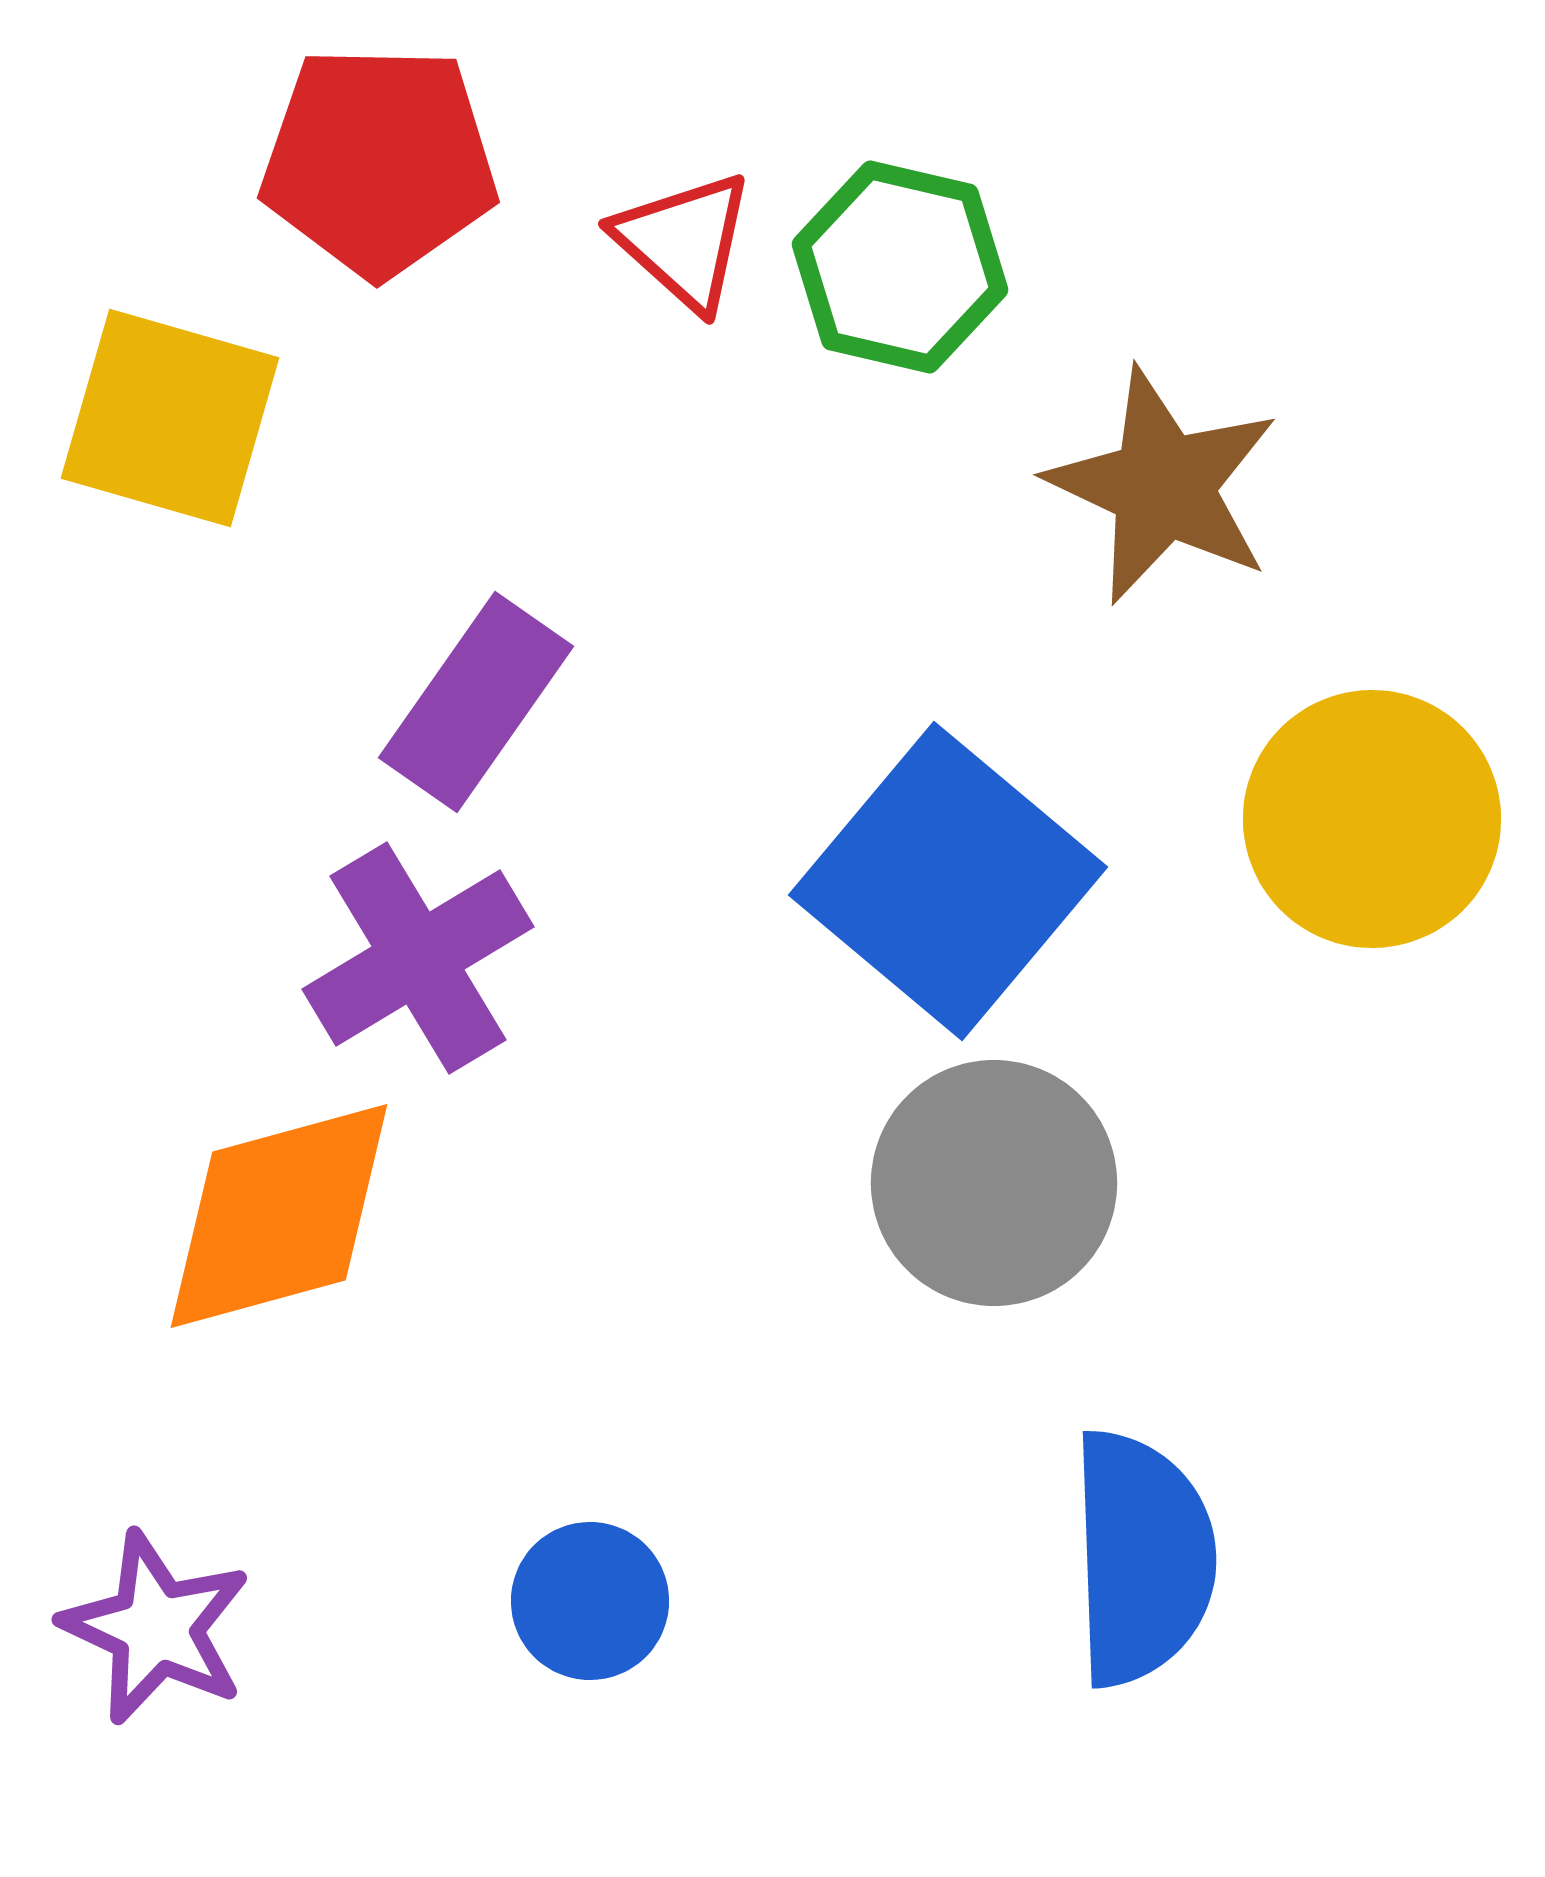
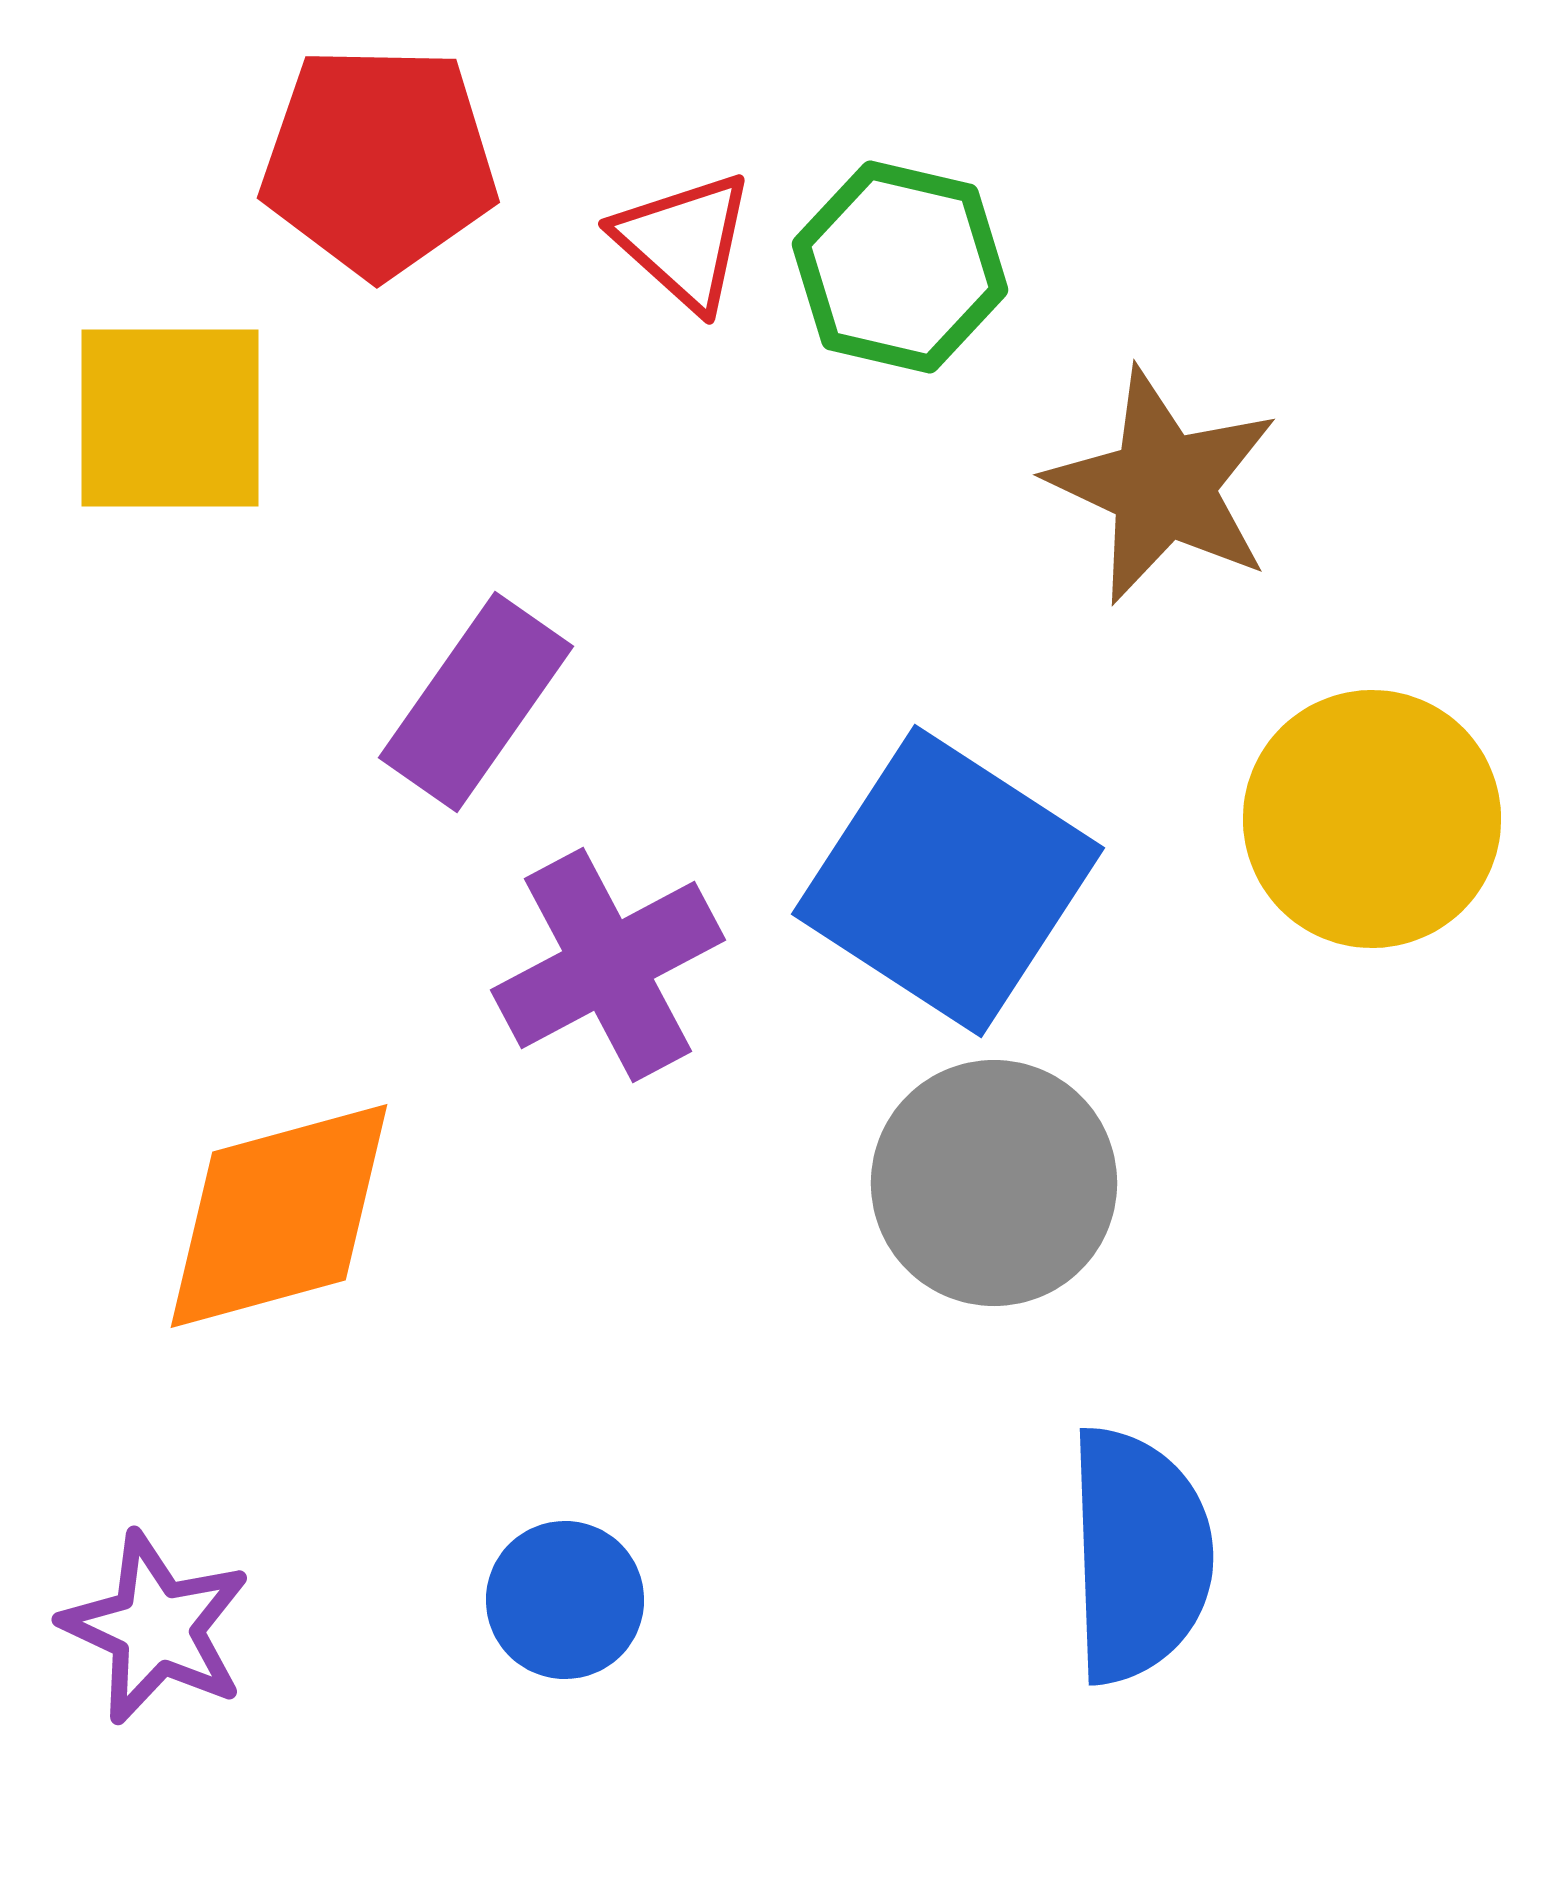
yellow square: rotated 16 degrees counterclockwise
blue square: rotated 7 degrees counterclockwise
purple cross: moved 190 px right, 7 px down; rotated 3 degrees clockwise
blue semicircle: moved 3 px left, 3 px up
blue circle: moved 25 px left, 1 px up
